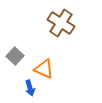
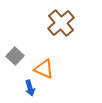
brown cross: rotated 16 degrees clockwise
